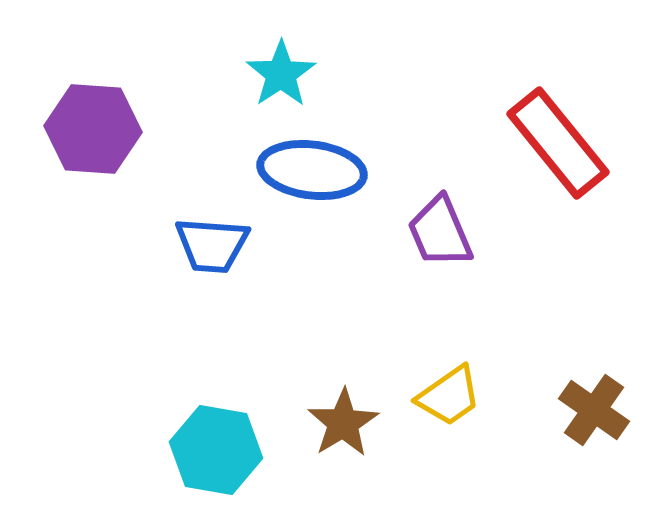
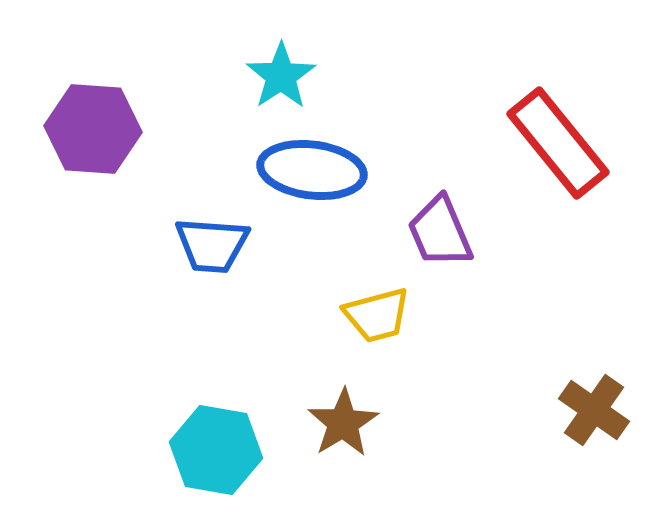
cyan star: moved 2 px down
yellow trapezoid: moved 72 px left, 81 px up; rotated 20 degrees clockwise
